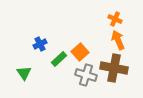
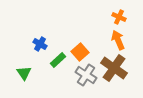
orange cross: moved 4 px right, 2 px up
blue cross: rotated 32 degrees counterclockwise
green rectangle: moved 1 px left, 1 px down
brown cross: rotated 24 degrees clockwise
gray cross: rotated 15 degrees clockwise
